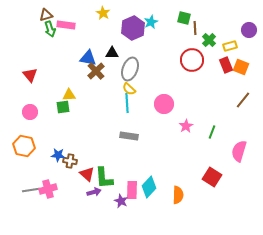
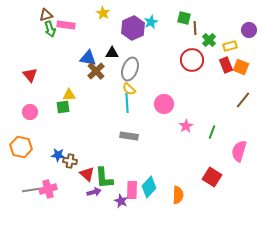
orange hexagon at (24, 146): moved 3 px left, 1 px down
